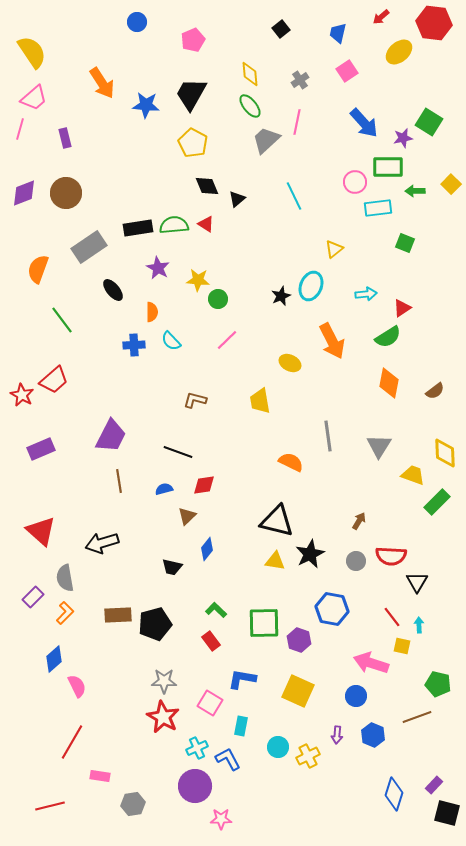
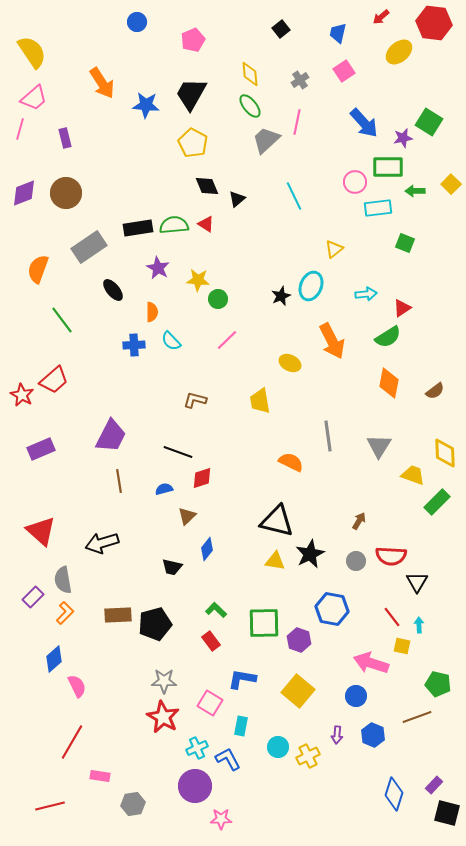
pink square at (347, 71): moved 3 px left
red diamond at (204, 485): moved 2 px left, 7 px up; rotated 10 degrees counterclockwise
gray semicircle at (65, 578): moved 2 px left, 2 px down
yellow square at (298, 691): rotated 16 degrees clockwise
